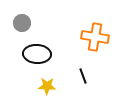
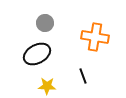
gray circle: moved 23 px right
black ellipse: rotated 32 degrees counterclockwise
